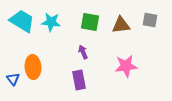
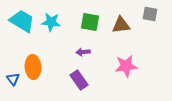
gray square: moved 6 px up
purple arrow: rotated 72 degrees counterclockwise
purple rectangle: rotated 24 degrees counterclockwise
